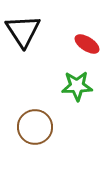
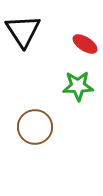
red ellipse: moved 2 px left
green star: moved 1 px right
